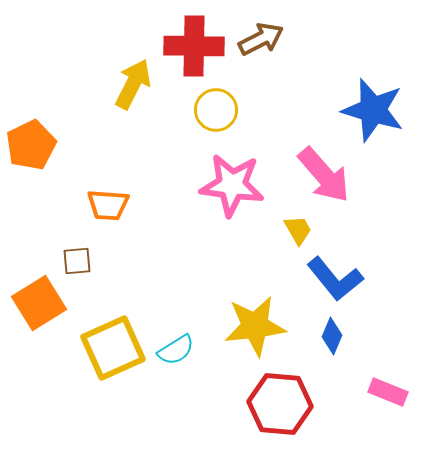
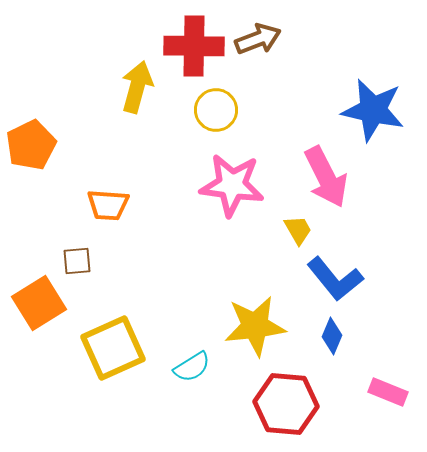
brown arrow: moved 3 px left; rotated 6 degrees clockwise
yellow arrow: moved 4 px right, 3 px down; rotated 12 degrees counterclockwise
blue star: rotated 4 degrees counterclockwise
pink arrow: moved 2 px right, 2 px down; rotated 14 degrees clockwise
cyan semicircle: moved 16 px right, 17 px down
red hexagon: moved 6 px right
